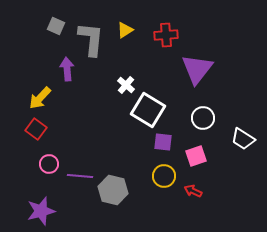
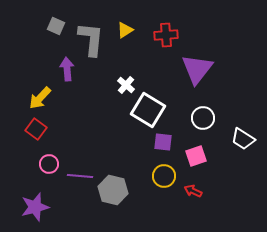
purple star: moved 6 px left, 4 px up
